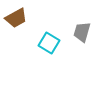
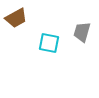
cyan square: rotated 20 degrees counterclockwise
